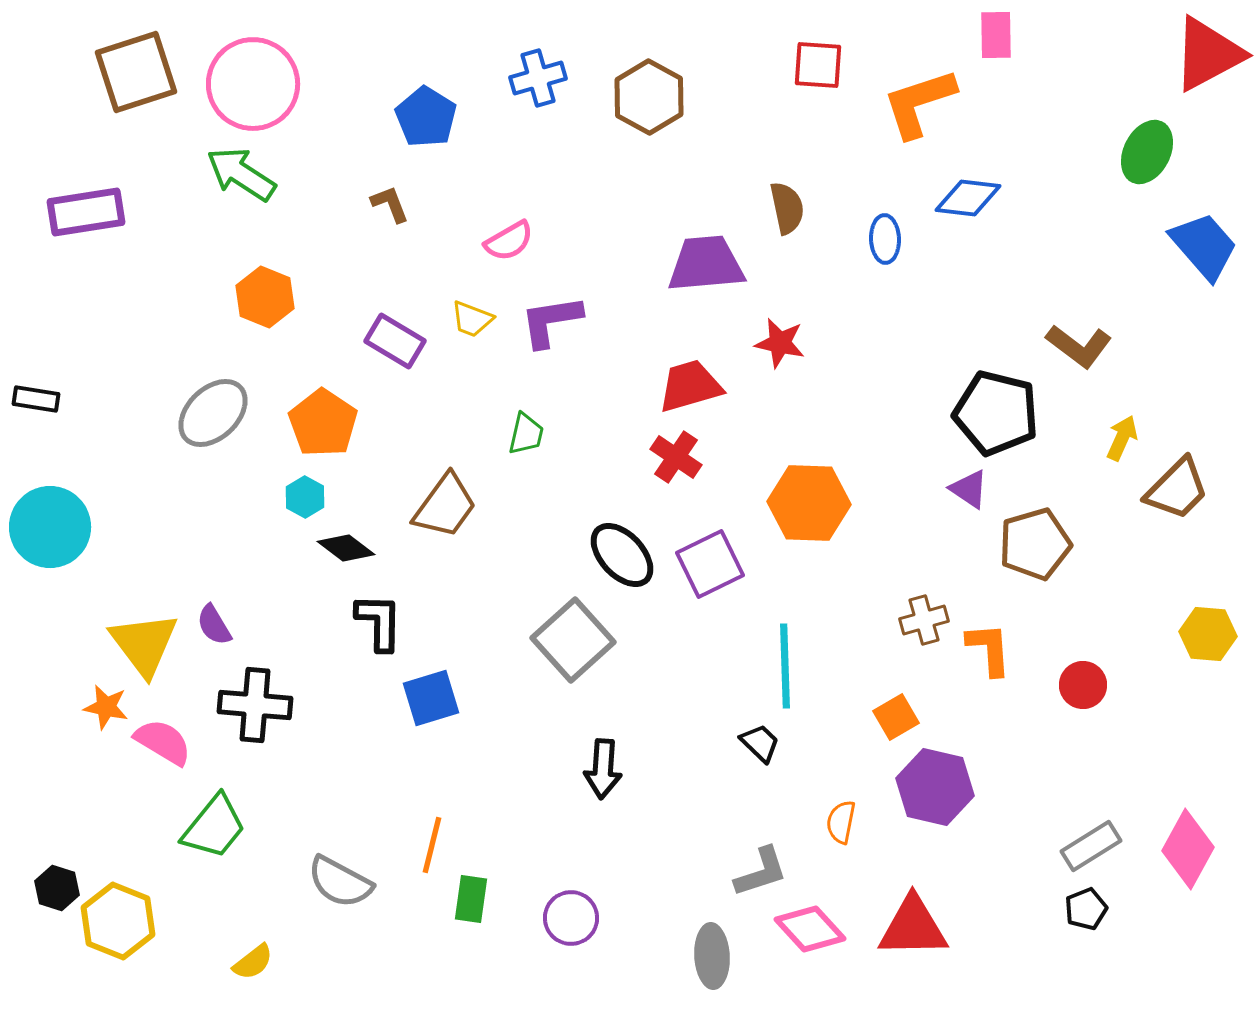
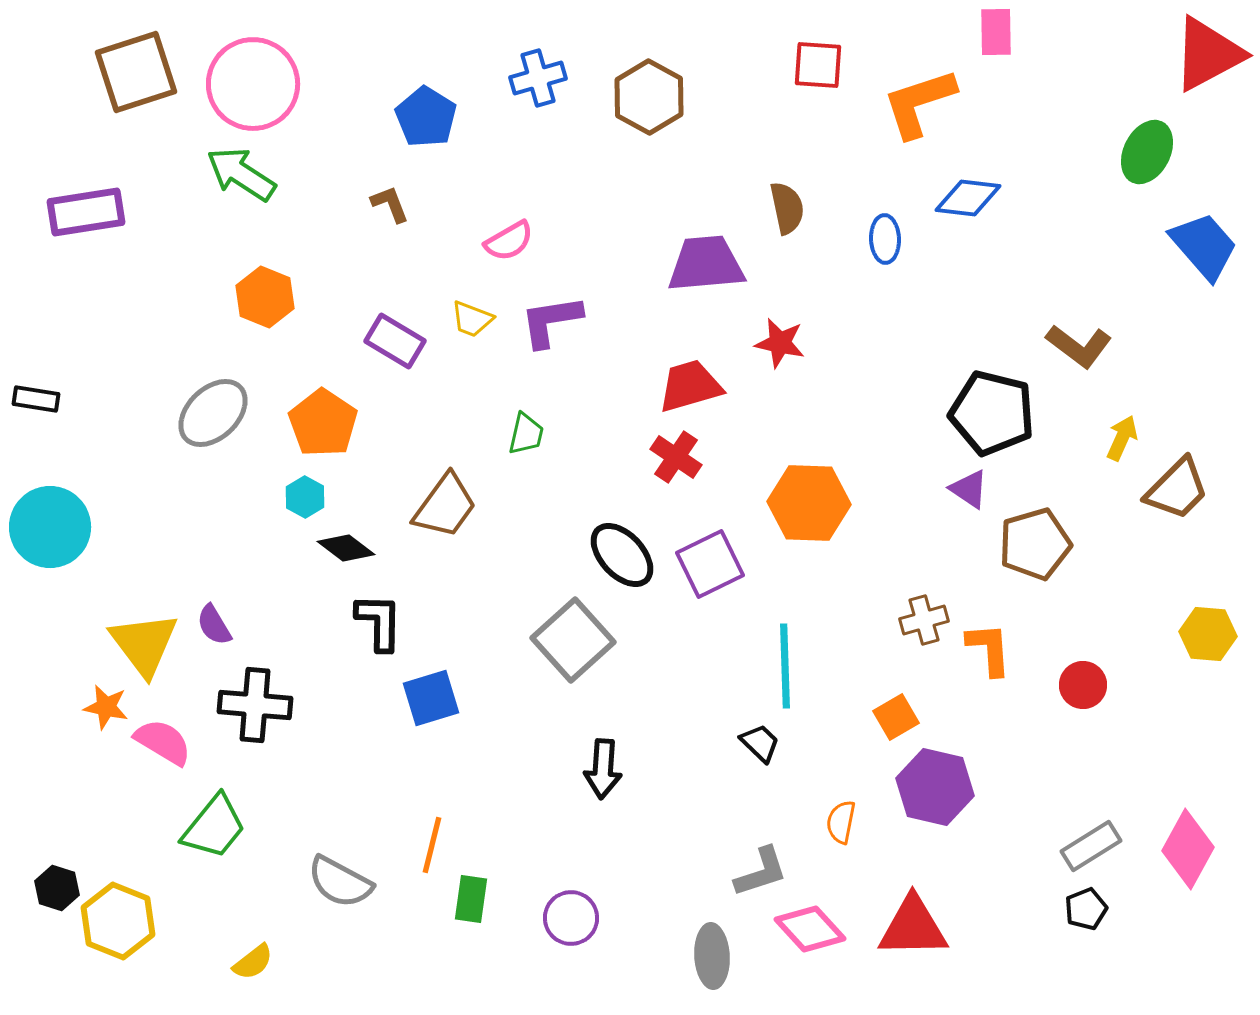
pink rectangle at (996, 35): moved 3 px up
black pentagon at (996, 413): moved 4 px left
